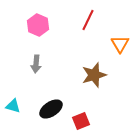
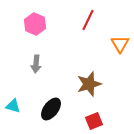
pink hexagon: moved 3 px left, 1 px up
brown star: moved 5 px left, 9 px down
black ellipse: rotated 20 degrees counterclockwise
red square: moved 13 px right
